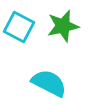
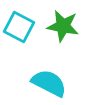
green star: rotated 24 degrees clockwise
